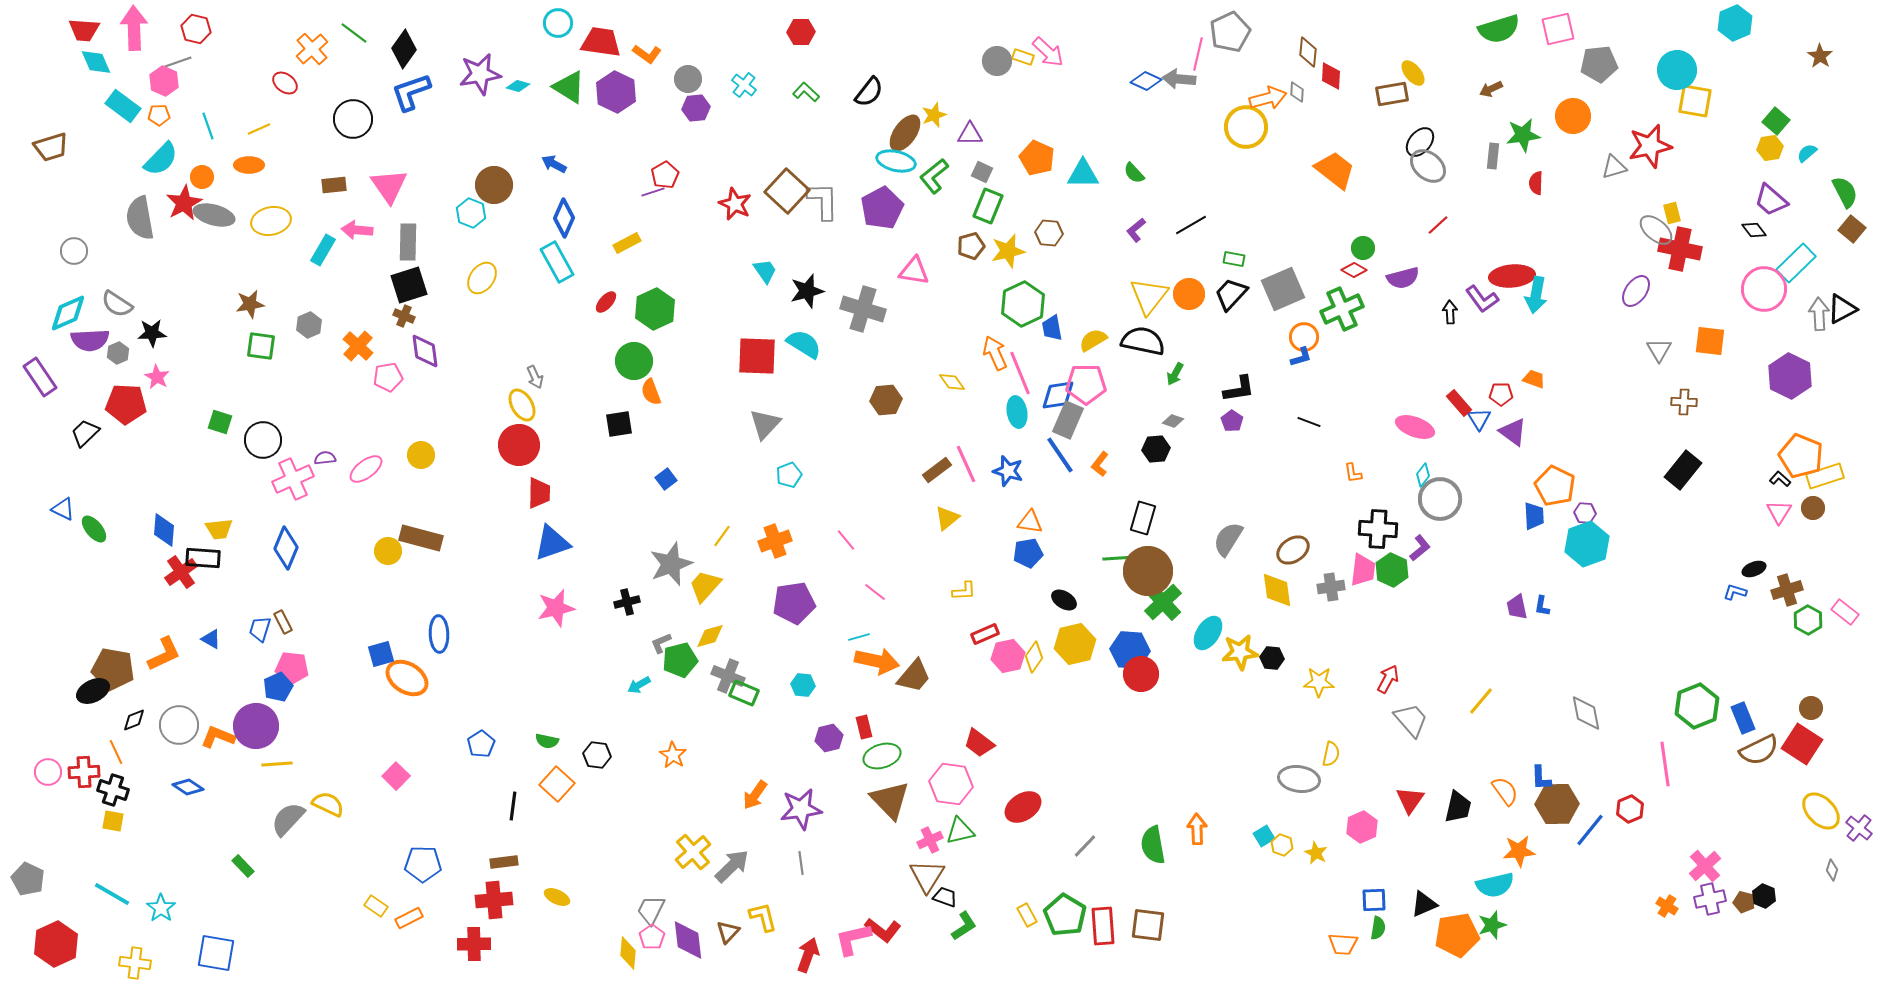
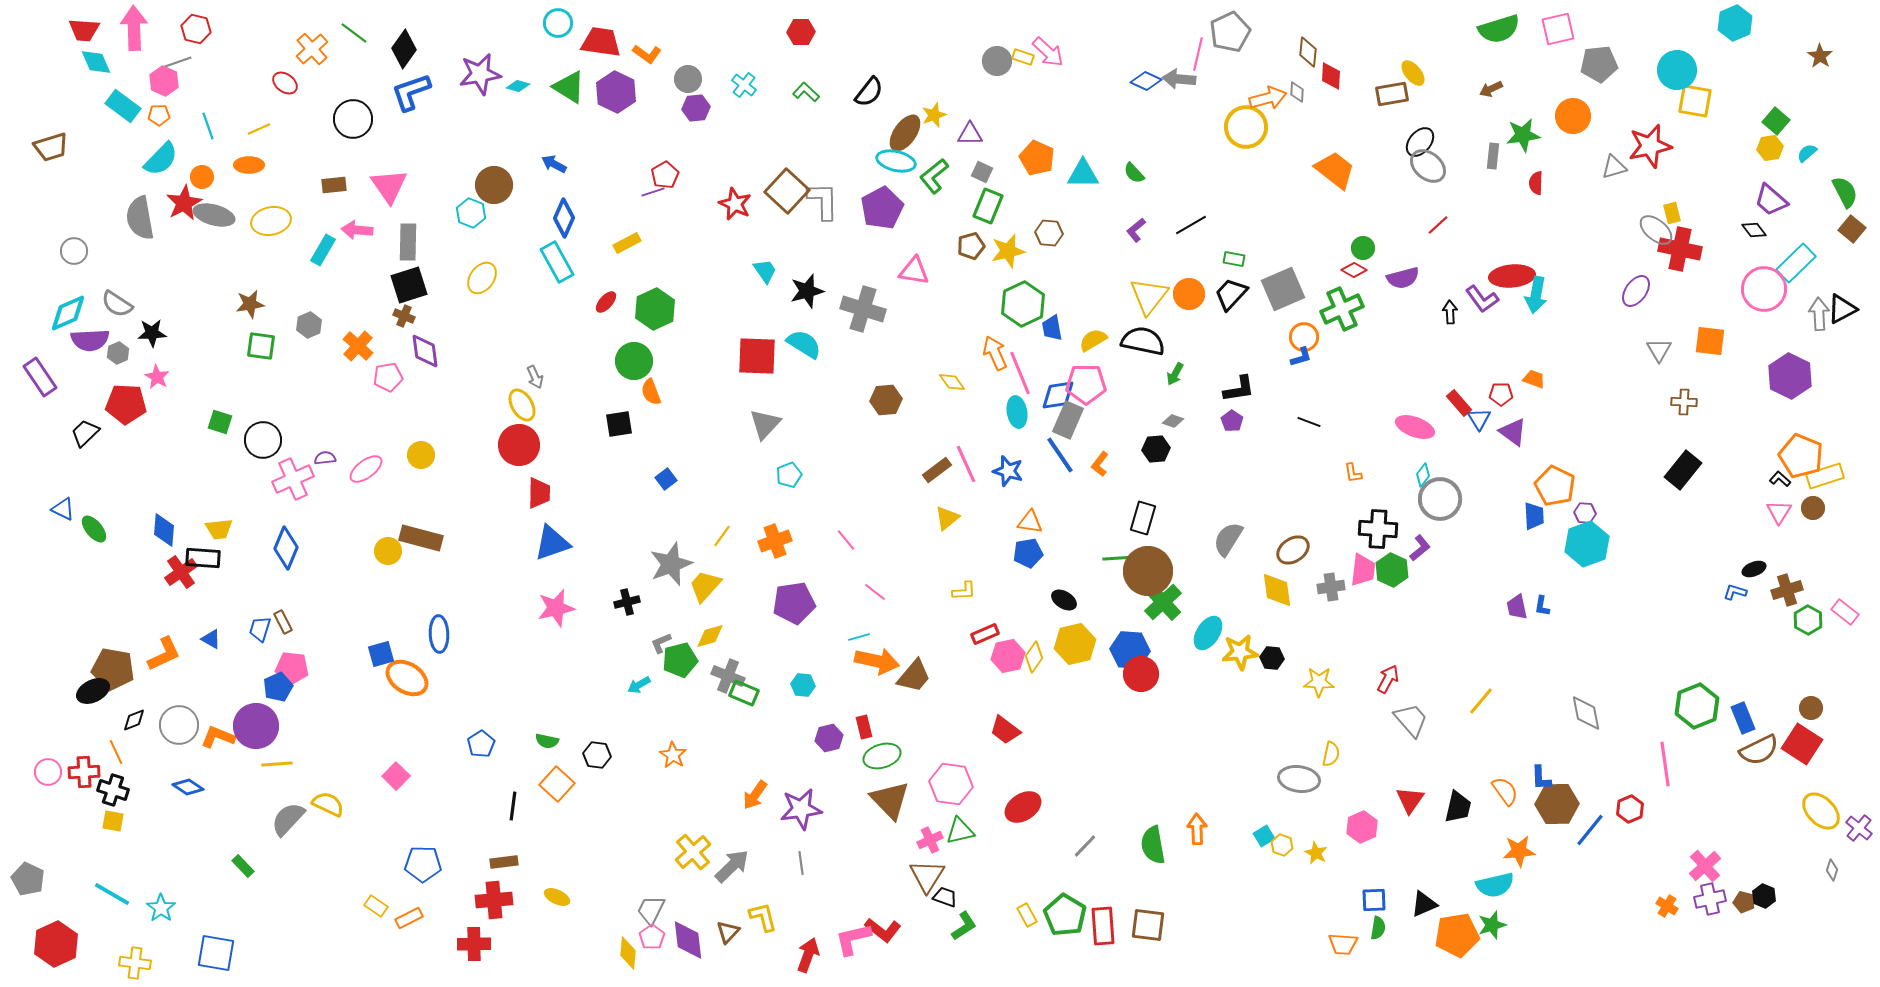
red trapezoid at (979, 743): moved 26 px right, 13 px up
